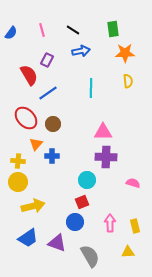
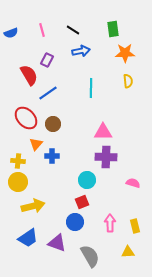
blue semicircle: rotated 32 degrees clockwise
